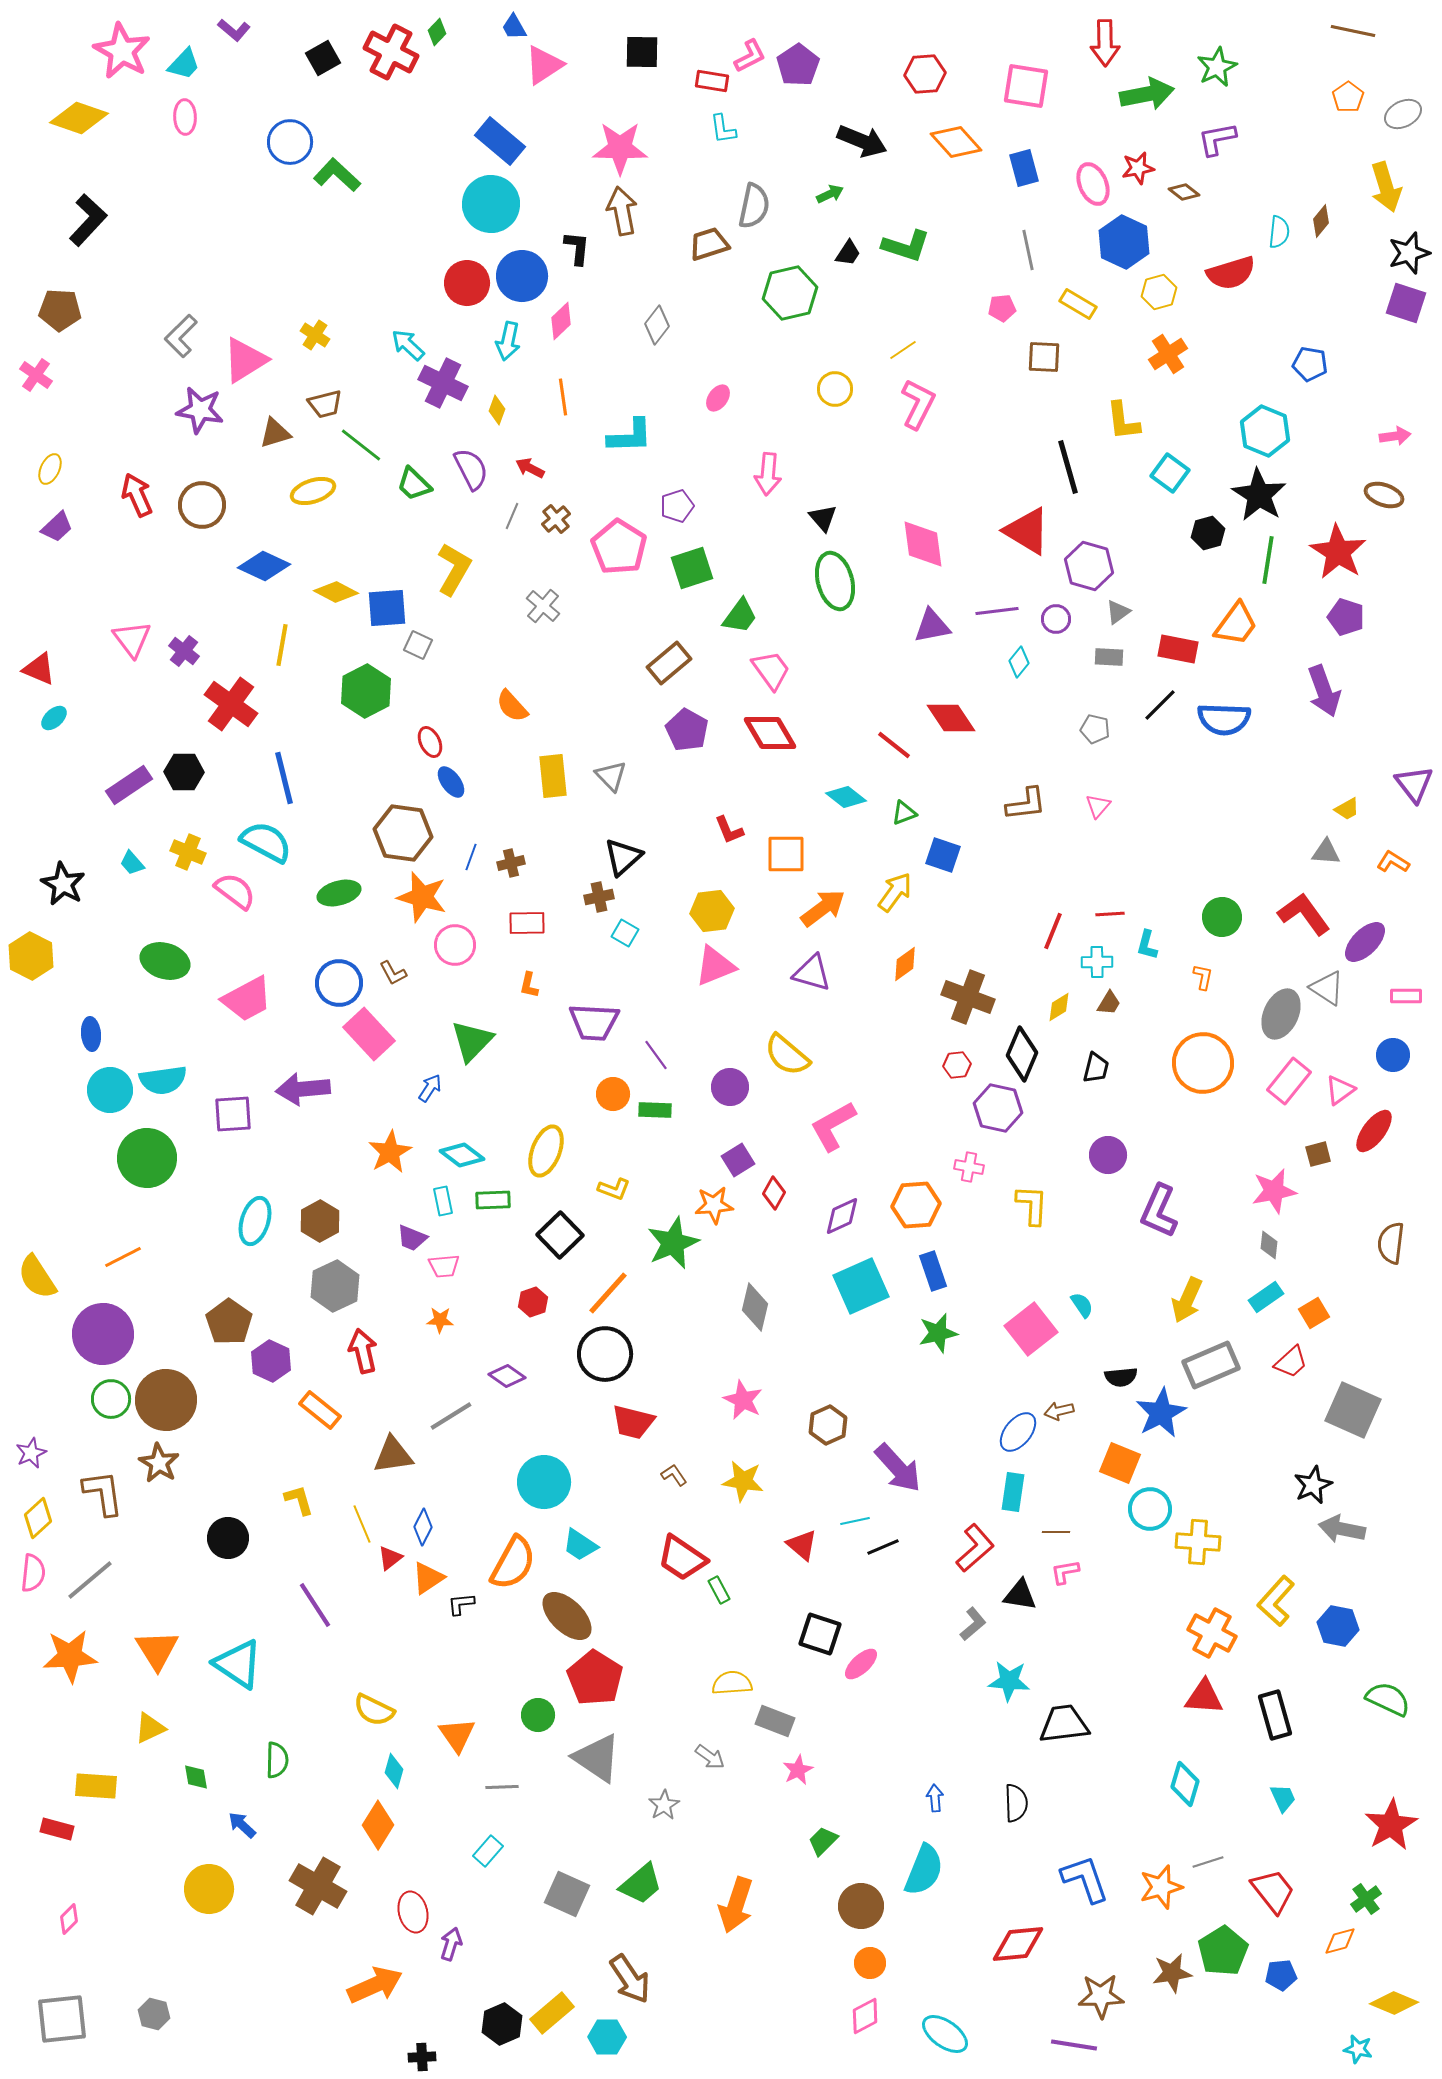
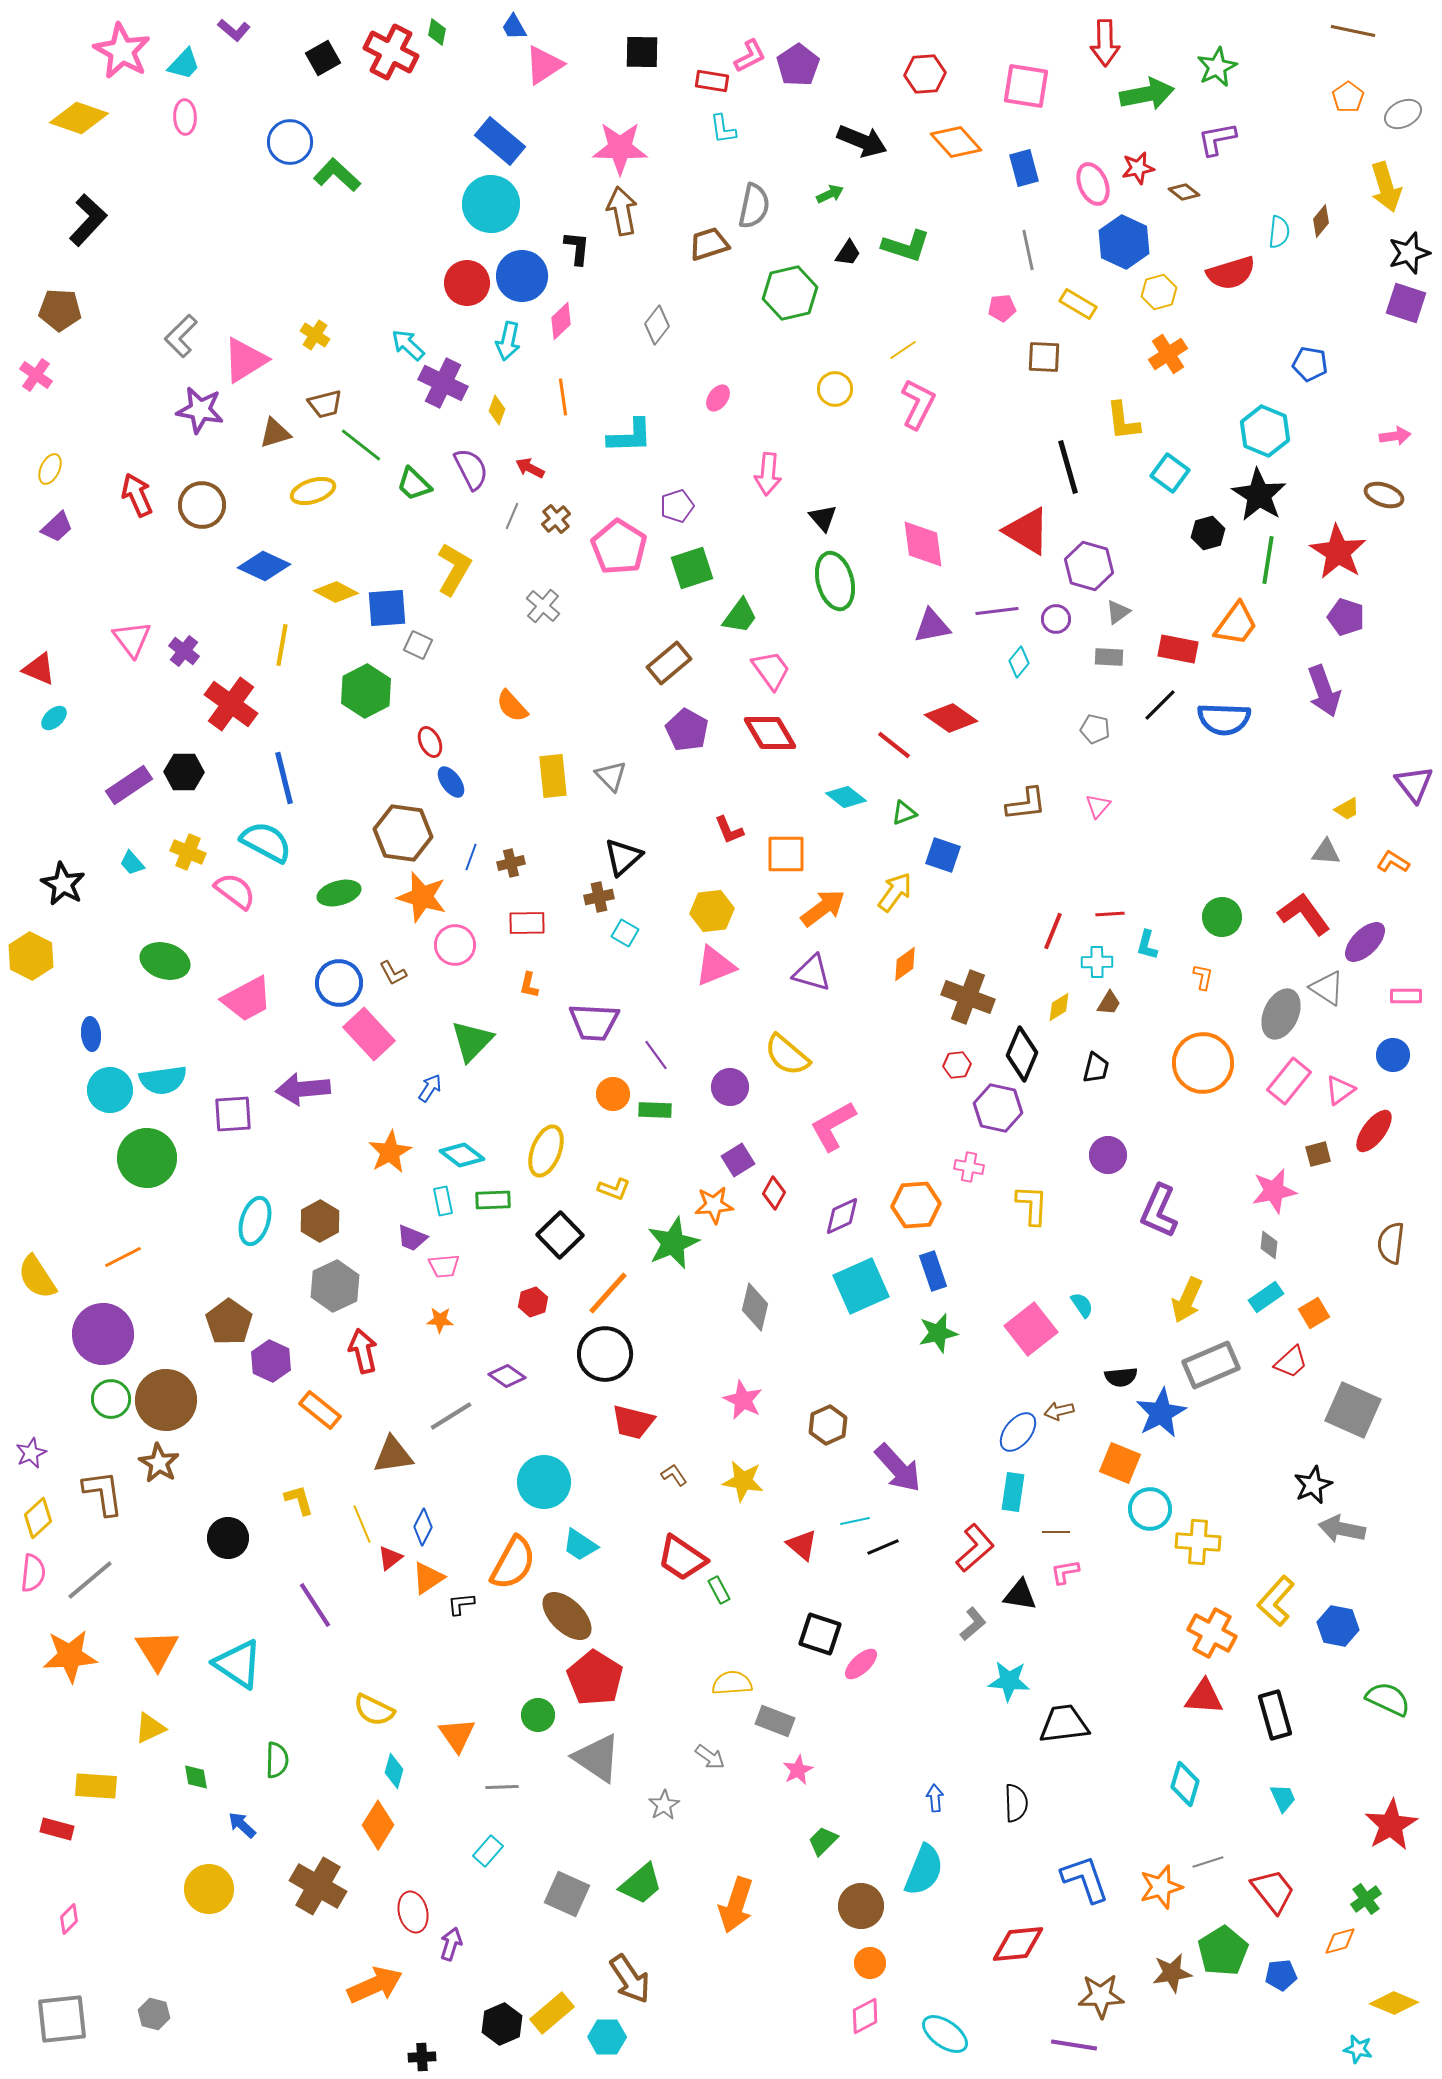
green diamond at (437, 32): rotated 32 degrees counterclockwise
red diamond at (951, 718): rotated 21 degrees counterclockwise
